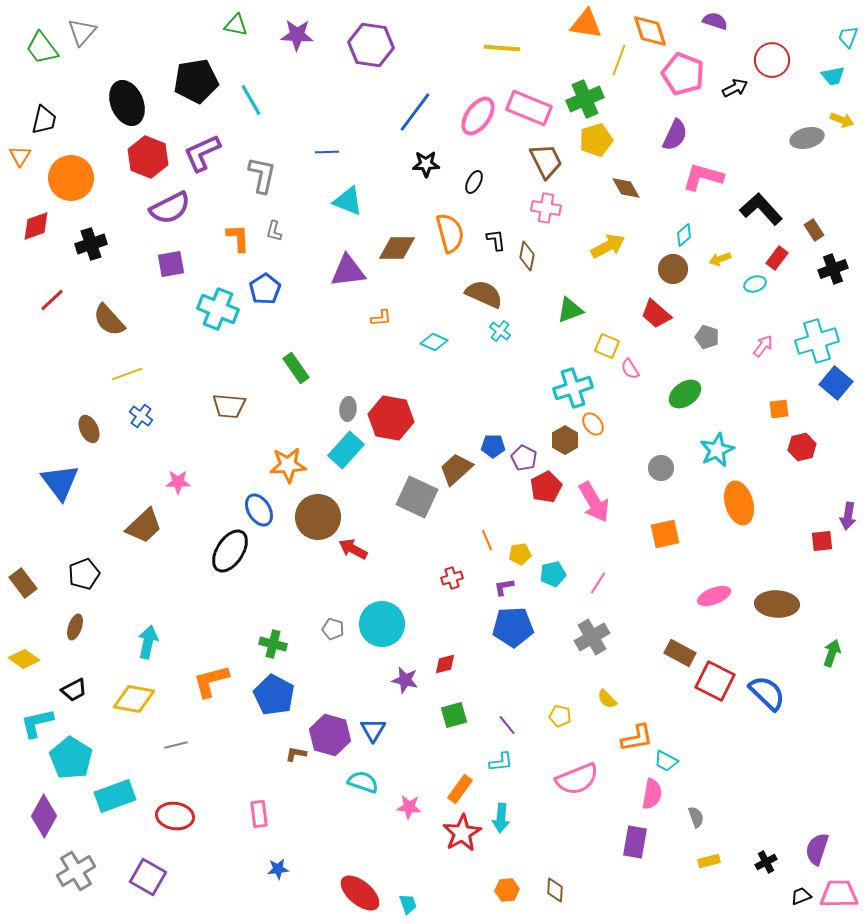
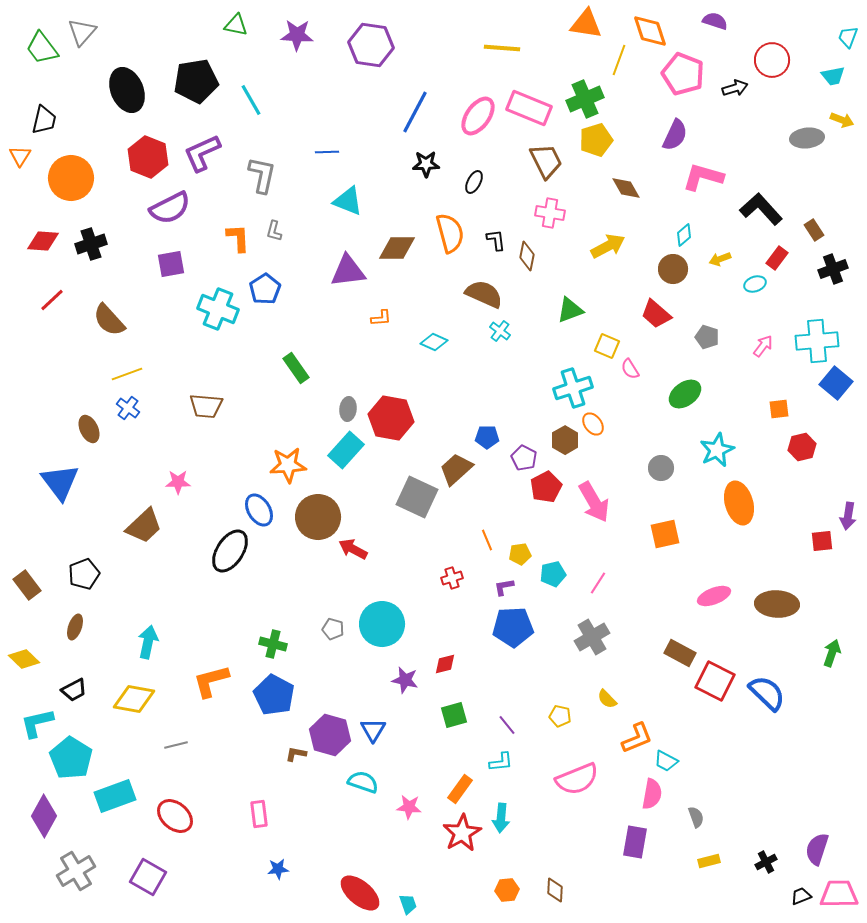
black arrow at (735, 88): rotated 10 degrees clockwise
black ellipse at (127, 103): moved 13 px up
blue line at (415, 112): rotated 9 degrees counterclockwise
gray ellipse at (807, 138): rotated 8 degrees clockwise
pink cross at (546, 208): moved 4 px right, 5 px down
red diamond at (36, 226): moved 7 px right, 15 px down; rotated 24 degrees clockwise
cyan cross at (817, 341): rotated 12 degrees clockwise
brown trapezoid at (229, 406): moved 23 px left
blue cross at (141, 416): moved 13 px left, 8 px up
blue pentagon at (493, 446): moved 6 px left, 9 px up
brown rectangle at (23, 583): moved 4 px right, 2 px down
yellow diamond at (24, 659): rotated 8 degrees clockwise
orange L-shape at (637, 738): rotated 12 degrees counterclockwise
red ellipse at (175, 816): rotated 33 degrees clockwise
